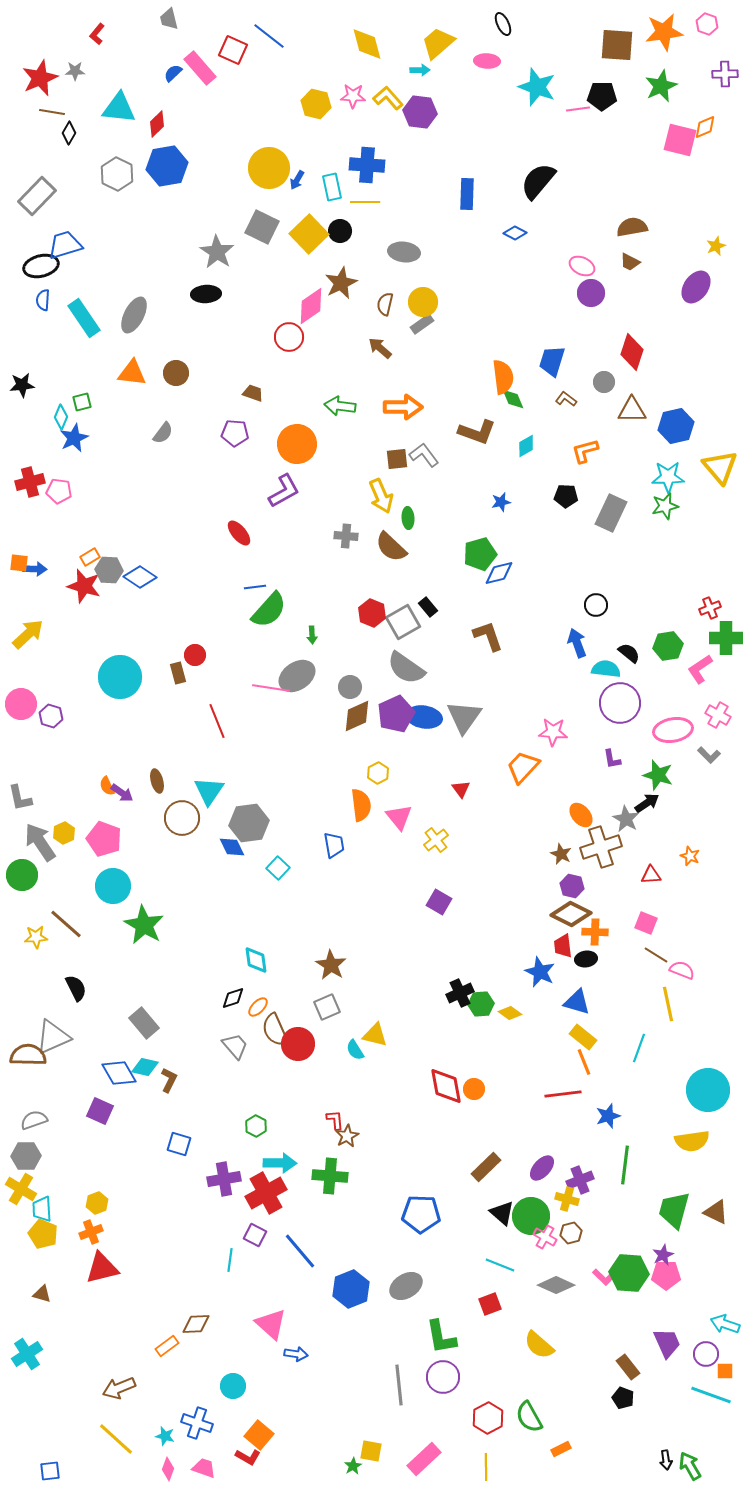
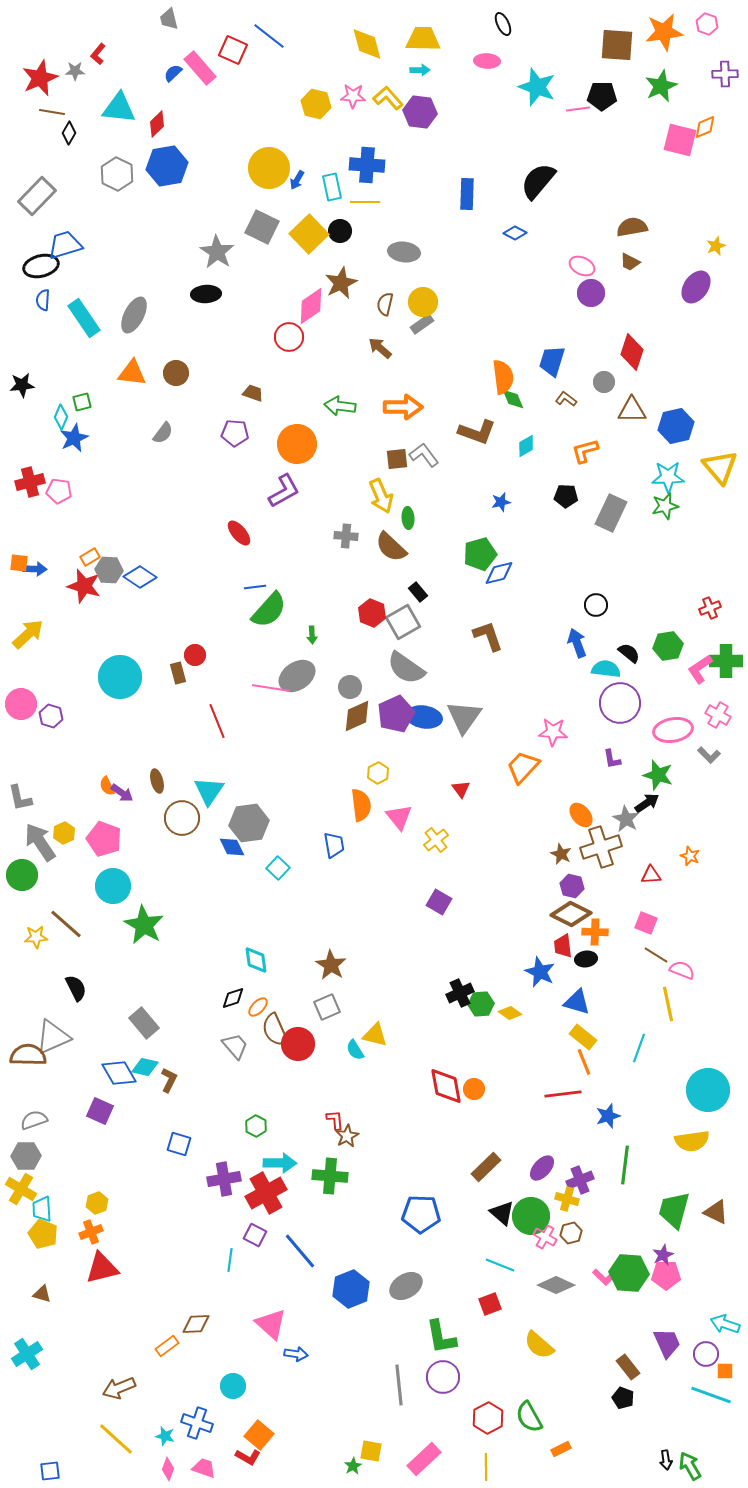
red L-shape at (97, 34): moved 1 px right, 20 px down
yellow trapezoid at (438, 43): moved 15 px left, 4 px up; rotated 42 degrees clockwise
black rectangle at (428, 607): moved 10 px left, 15 px up
green cross at (726, 638): moved 23 px down
